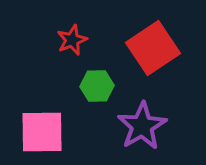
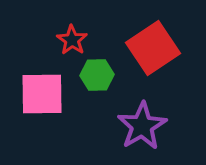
red star: rotated 16 degrees counterclockwise
green hexagon: moved 11 px up
pink square: moved 38 px up
